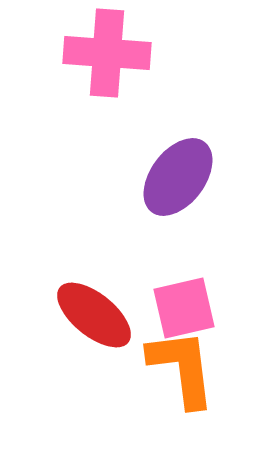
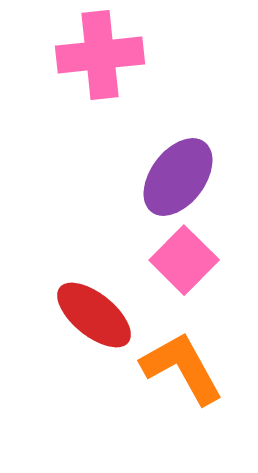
pink cross: moved 7 px left, 2 px down; rotated 10 degrees counterclockwise
pink square: moved 48 px up; rotated 32 degrees counterclockwise
orange L-shape: rotated 22 degrees counterclockwise
